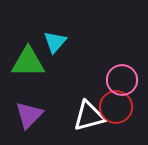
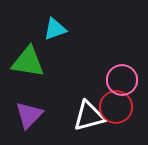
cyan triangle: moved 13 px up; rotated 30 degrees clockwise
green triangle: rotated 9 degrees clockwise
